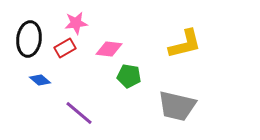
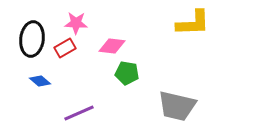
pink star: rotated 10 degrees clockwise
black ellipse: moved 3 px right
yellow L-shape: moved 8 px right, 21 px up; rotated 12 degrees clockwise
pink diamond: moved 3 px right, 3 px up
green pentagon: moved 2 px left, 3 px up
blue diamond: moved 1 px down
purple line: rotated 64 degrees counterclockwise
